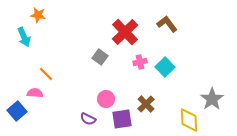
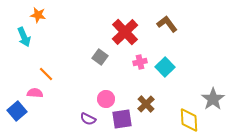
gray star: moved 1 px right
